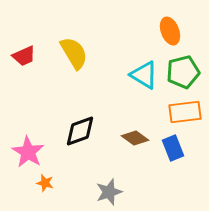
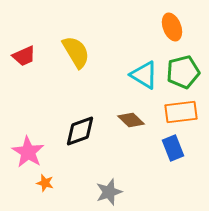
orange ellipse: moved 2 px right, 4 px up
yellow semicircle: moved 2 px right, 1 px up
orange rectangle: moved 4 px left
brown diamond: moved 4 px left, 18 px up; rotated 8 degrees clockwise
